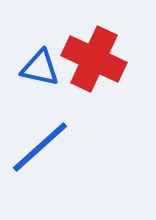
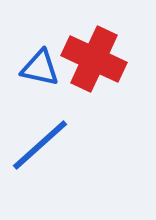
blue line: moved 2 px up
